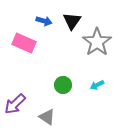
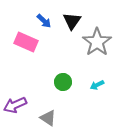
blue arrow: rotated 28 degrees clockwise
pink rectangle: moved 2 px right, 1 px up
green circle: moved 3 px up
purple arrow: moved 1 px down; rotated 20 degrees clockwise
gray triangle: moved 1 px right, 1 px down
